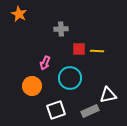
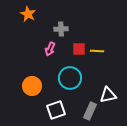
orange star: moved 9 px right
pink arrow: moved 5 px right, 14 px up
gray rectangle: rotated 42 degrees counterclockwise
